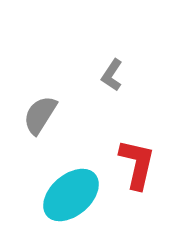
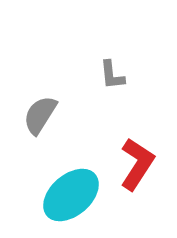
gray L-shape: rotated 40 degrees counterclockwise
red L-shape: rotated 20 degrees clockwise
